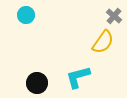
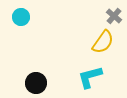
cyan circle: moved 5 px left, 2 px down
cyan L-shape: moved 12 px right
black circle: moved 1 px left
